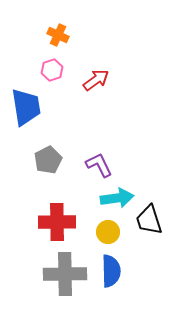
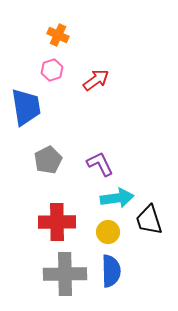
purple L-shape: moved 1 px right, 1 px up
